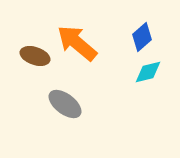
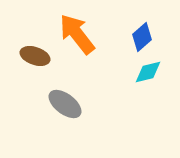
orange arrow: moved 9 px up; rotated 12 degrees clockwise
